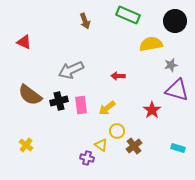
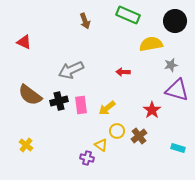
red arrow: moved 5 px right, 4 px up
brown cross: moved 5 px right, 10 px up
